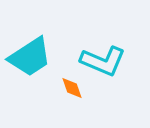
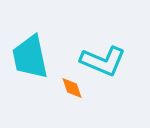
cyan trapezoid: rotated 111 degrees clockwise
